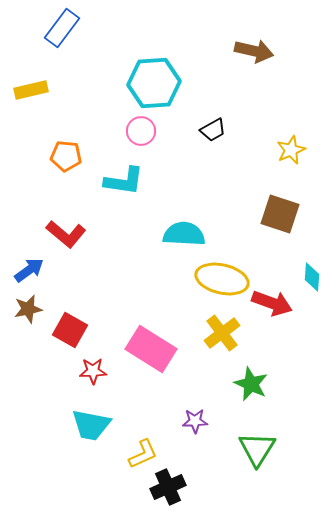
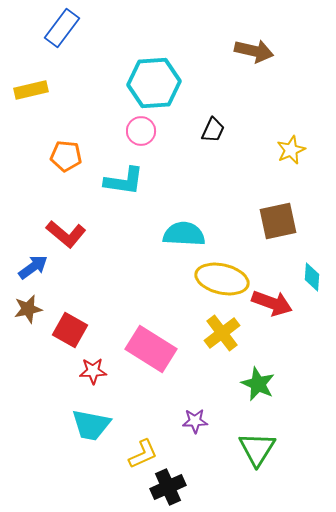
black trapezoid: rotated 36 degrees counterclockwise
brown square: moved 2 px left, 7 px down; rotated 30 degrees counterclockwise
blue arrow: moved 4 px right, 3 px up
green star: moved 7 px right
